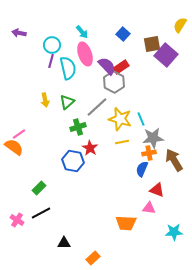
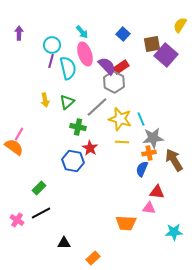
purple arrow: rotated 80 degrees clockwise
green cross: rotated 28 degrees clockwise
pink line: rotated 24 degrees counterclockwise
yellow line: rotated 16 degrees clockwise
red triangle: moved 2 px down; rotated 14 degrees counterclockwise
